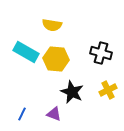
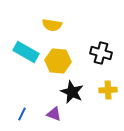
yellow hexagon: moved 2 px right, 2 px down
yellow cross: rotated 24 degrees clockwise
